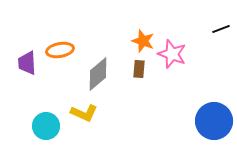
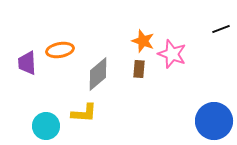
yellow L-shape: rotated 20 degrees counterclockwise
